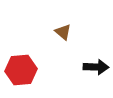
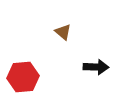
red hexagon: moved 2 px right, 7 px down
